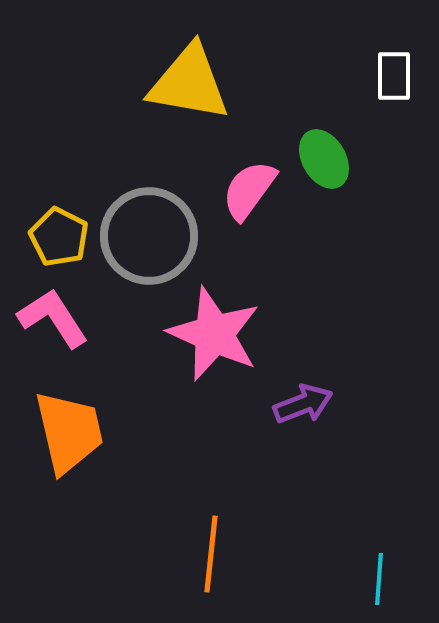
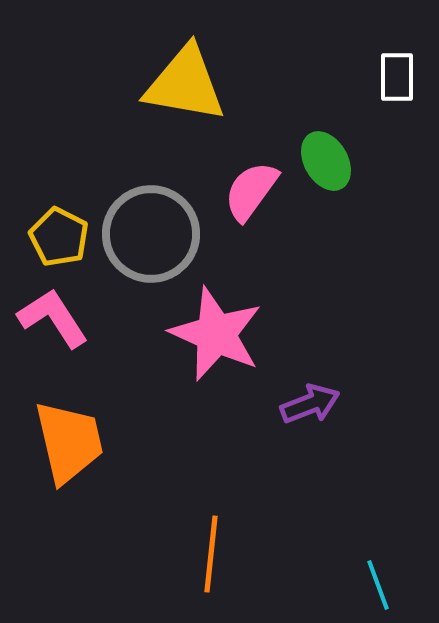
white rectangle: moved 3 px right, 1 px down
yellow triangle: moved 4 px left, 1 px down
green ellipse: moved 2 px right, 2 px down
pink semicircle: moved 2 px right, 1 px down
gray circle: moved 2 px right, 2 px up
pink star: moved 2 px right
purple arrow: moved 7 px right
orange trapezoid: moved 10 px down
cyan line: moved 1 px left, 6 px down; rotated 24 degrees counterclockwise
